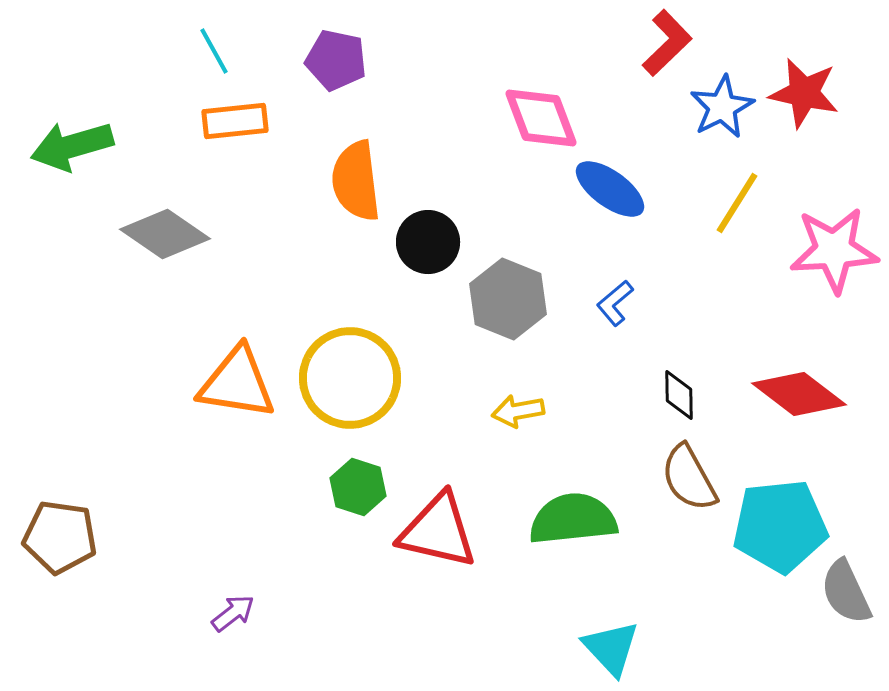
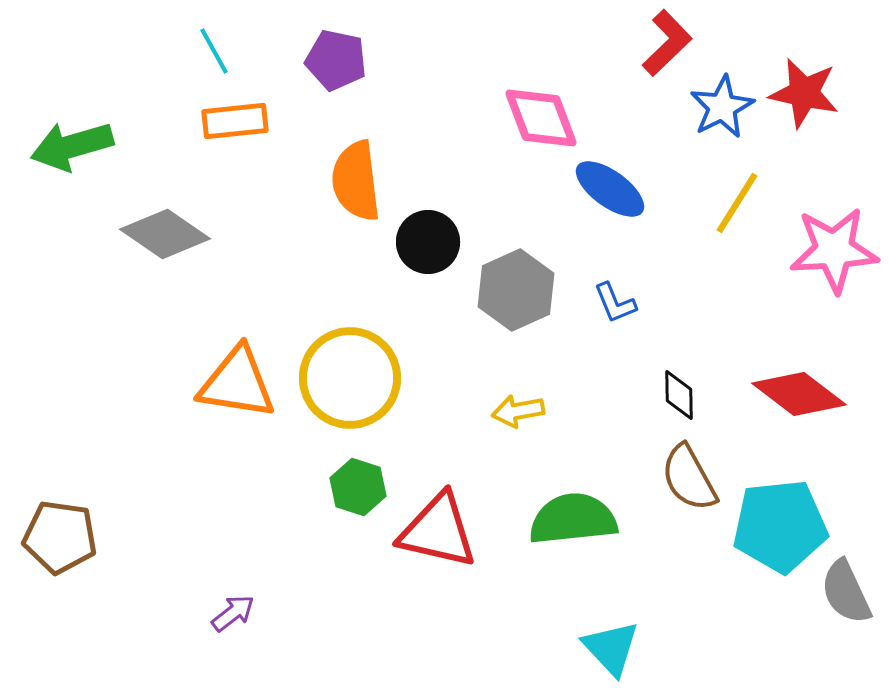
gray hexagon: moved 8 px right, 9 px up; rotated 14 degrees clockwise
blue L-shape: rotated 72 degrees counterclockwise
